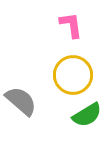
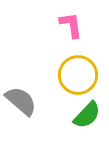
yellow circle: moved 5 px right
green semicircle: rotated 16 degrees counterclockwise
